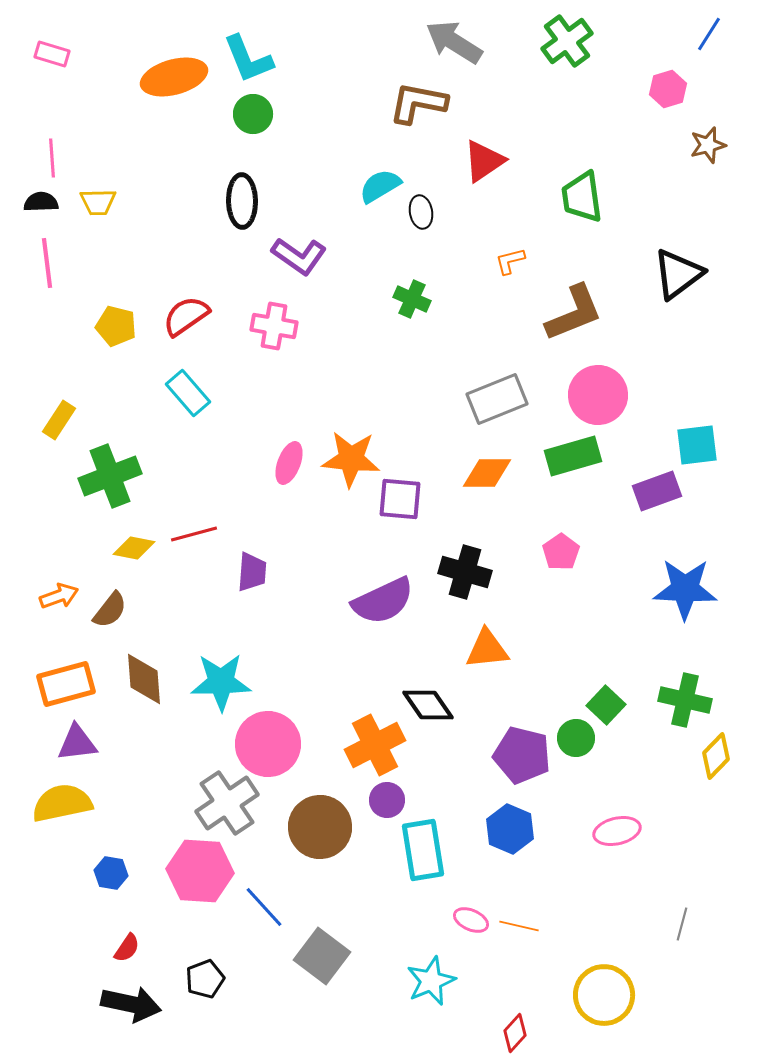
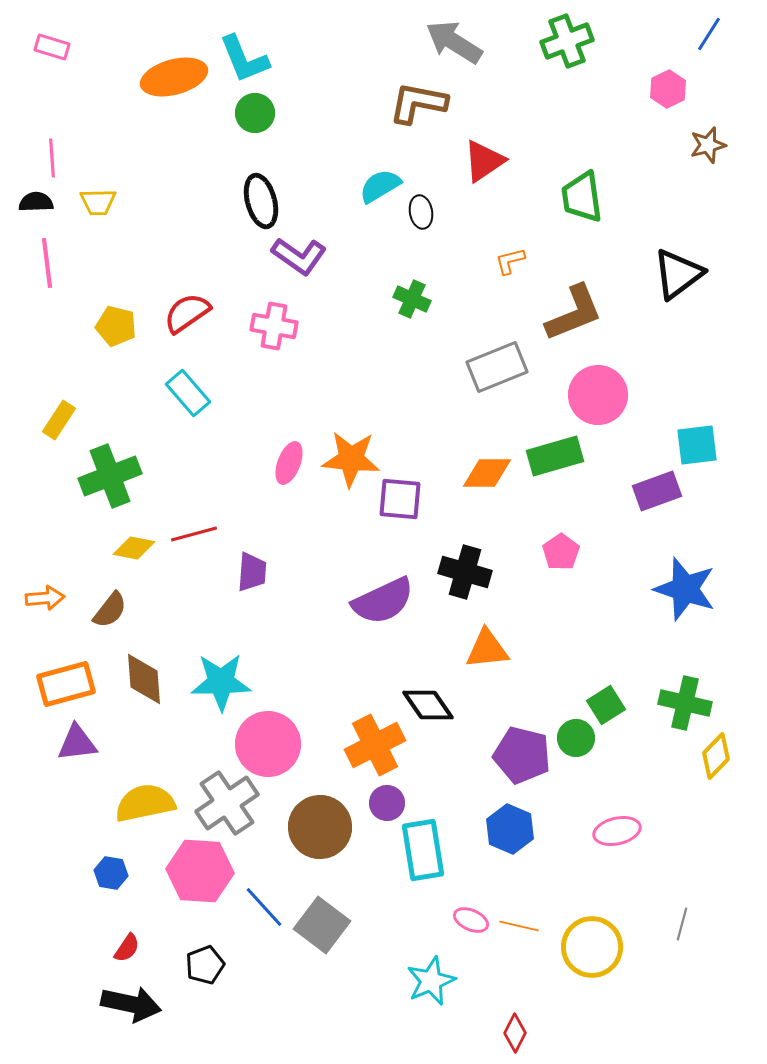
green cross at (567, 41): rotated 15 degrees clockwise
pink rectangle at (52, 54): moved 7 px up
cyan L-shape at (248, 59): moved 4 px left
pink hexagon at (668, 89): rotated 9 degrees counterclockwise
green circle at (253, 114): moved 2 px right, 1 px up
black ellipse at (242, 201): moved 19 px right; rotated 14 degrees counterclockwise
black semicircle at (41, 202): moved 5 px left
red semicircle at (186, 316): moved 1 px right, 3 px up
gray rectangle at (497, 399): moved 32 px up
green rectangle at (573, 456): moved 18 px left
blue star at (685, 589): rotated 16 degrees clockwise
orange arrow at (59, 596): moved 14 px left, 2 px down; rotated 15 degrees clockwise
green cross at (685, 700): moved 3 px down
green square at (606, 705): rotated 15 degrees clockwise
purple circle at (387, 800): moved 3 px down
yellow semicircle at (62, 803): moved 83 px right
gray square at (322, 956): moved 31 px up
black pentagon at (205, 979): moved 14 px up
yellow circle at (604, 995): moved 12 px left, 48 px up
red diamond at (515, 1033): rotated 15 degrees counterclockwise
